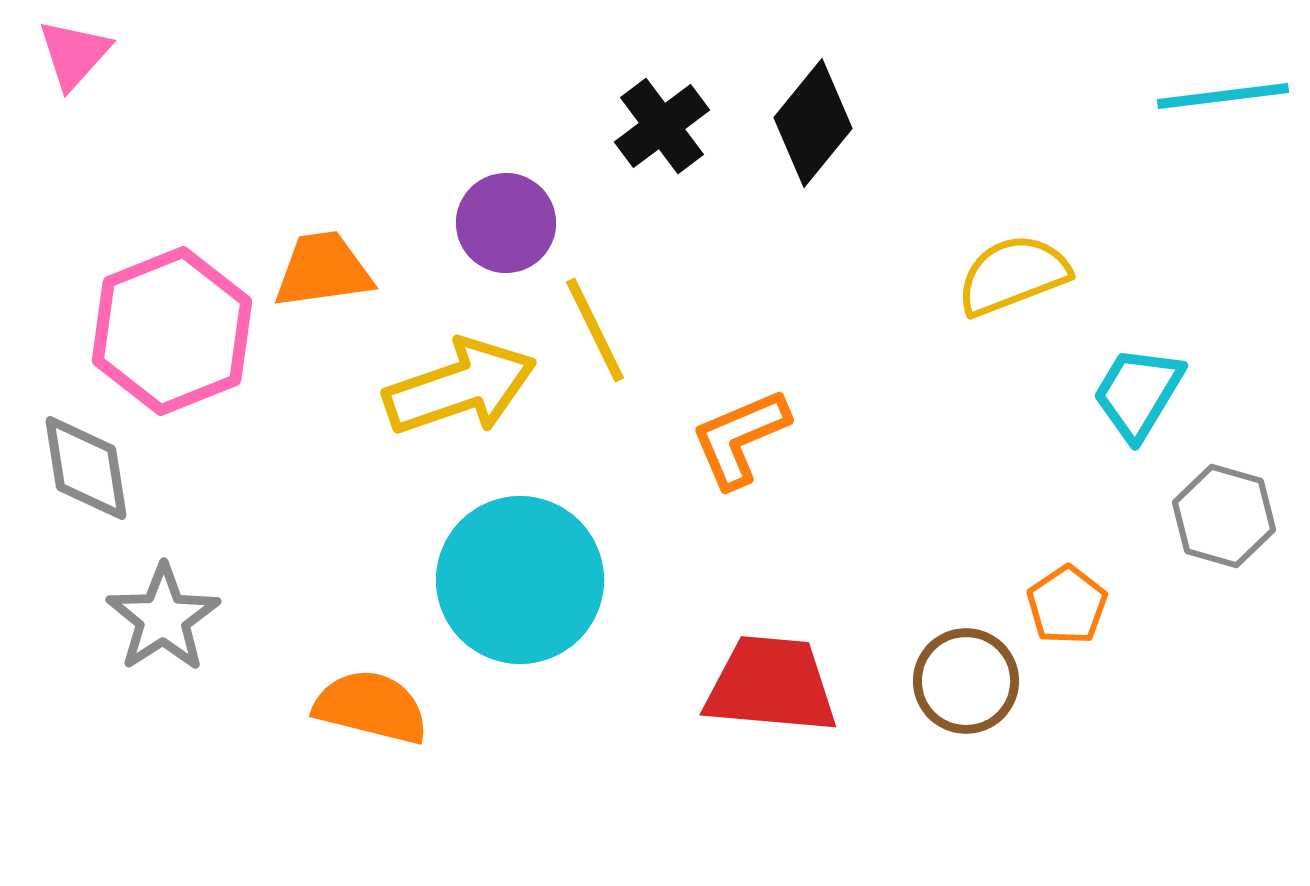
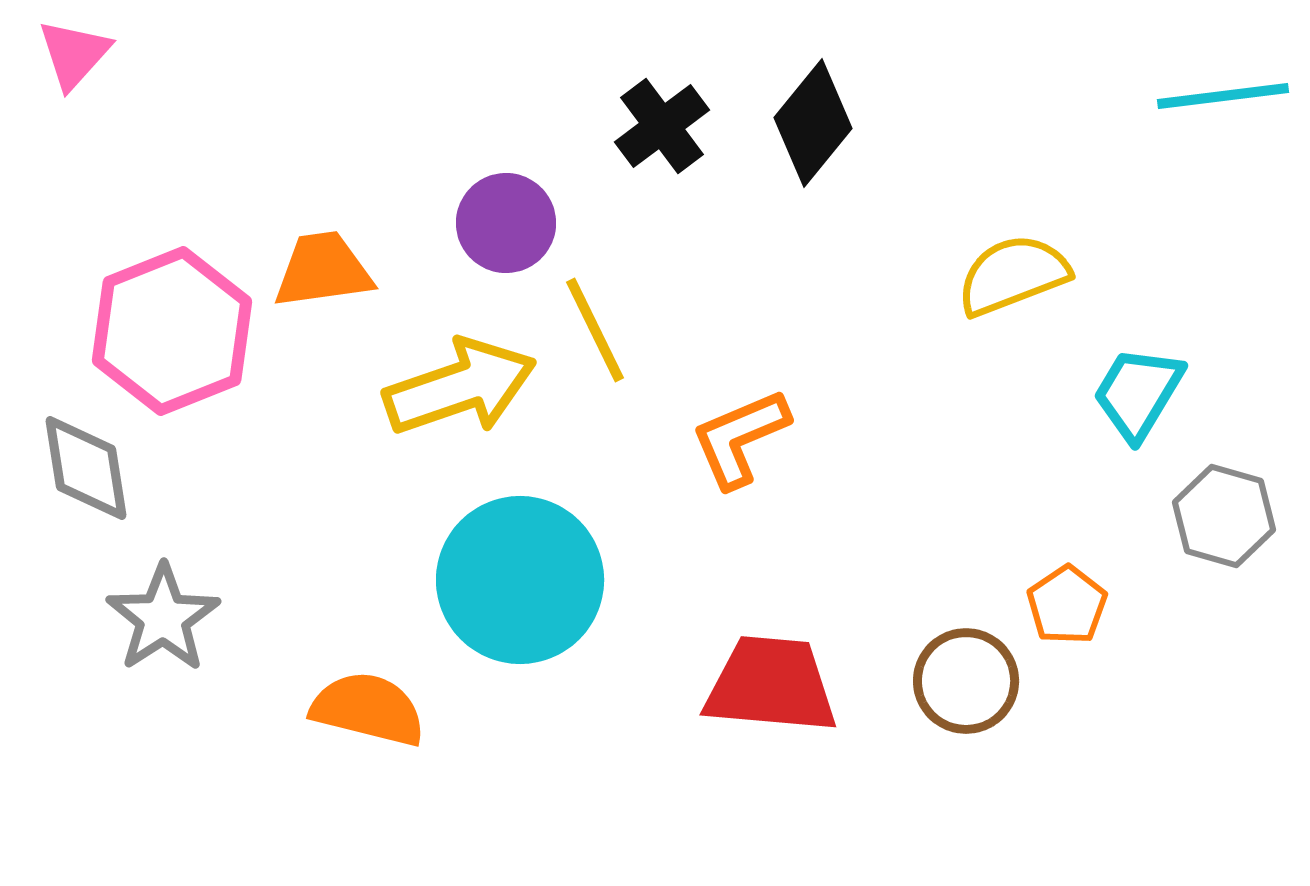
orange semicircle: moved 3 px left, 2 px down
